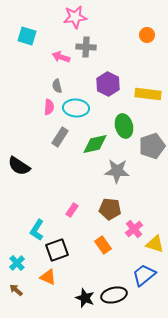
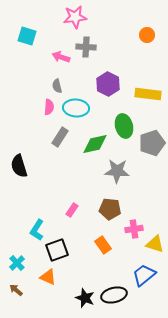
gray pentagon: moved 3 px up
black semicircle: rotated 40 degrees clockwise
pink cross: rotated 30 degrees clockwise
